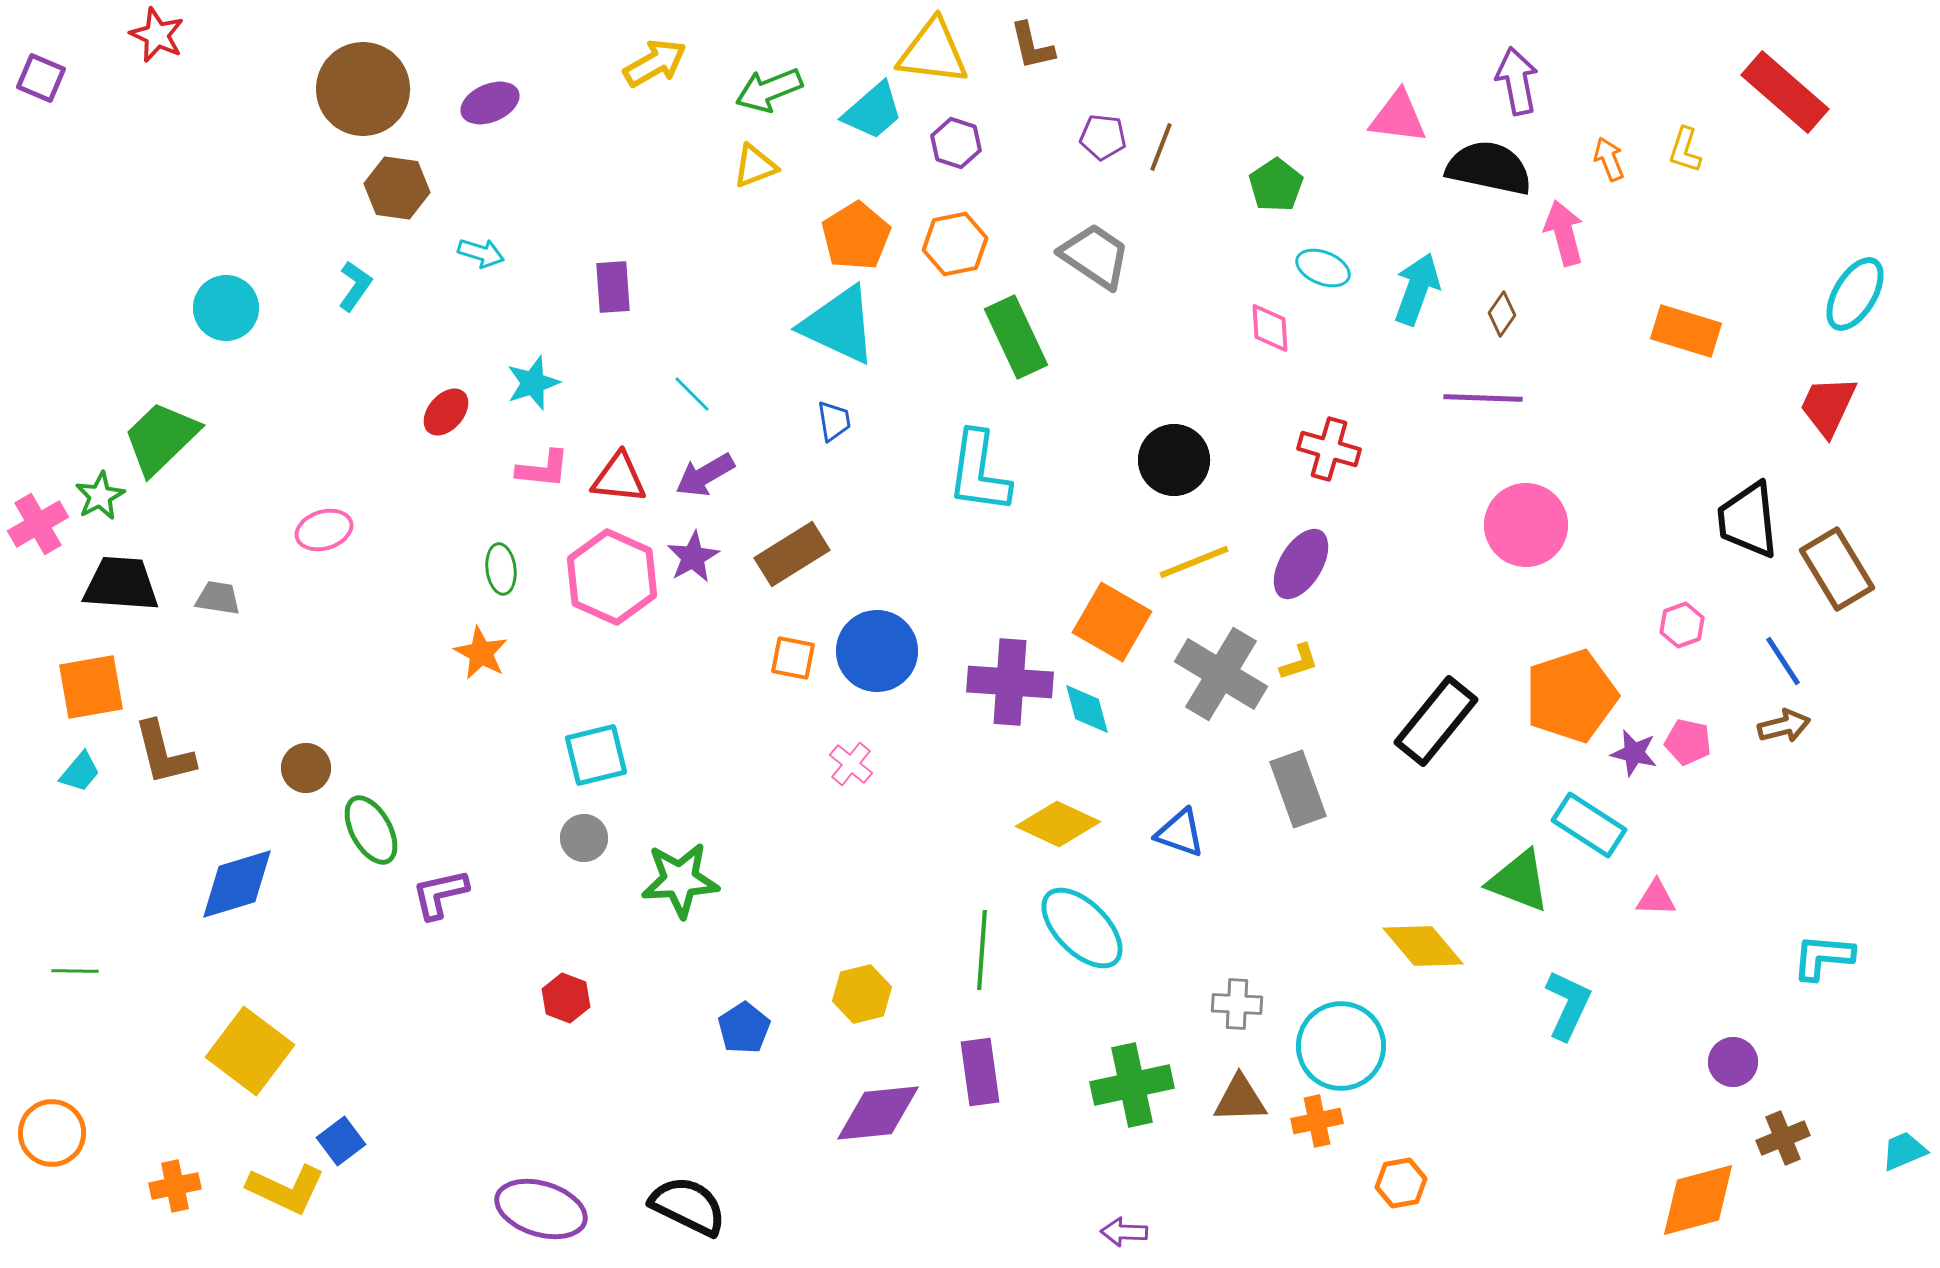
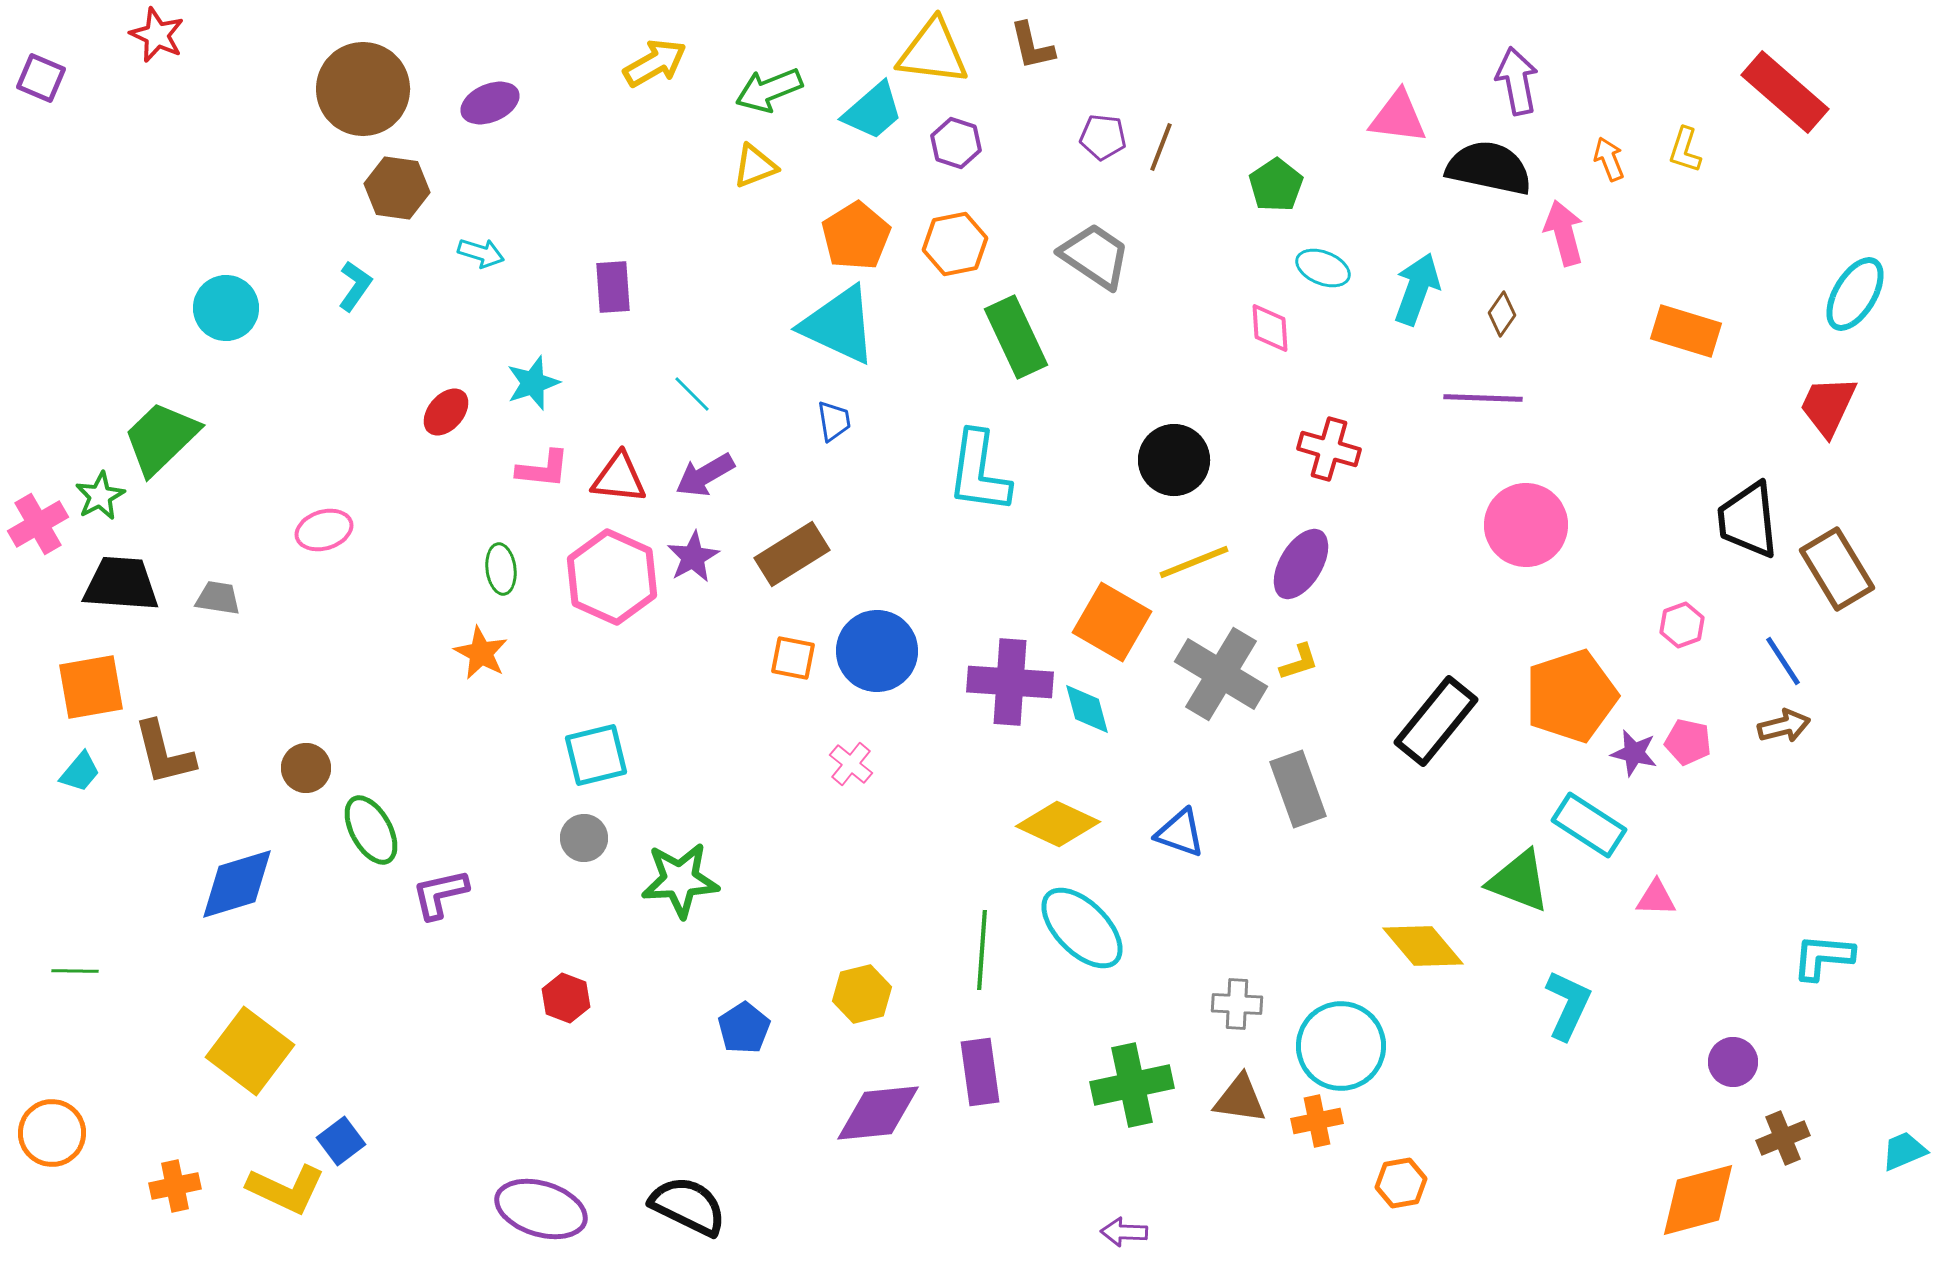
brown triangle at (1240, 1099): rotated 10 degrees clockwise
